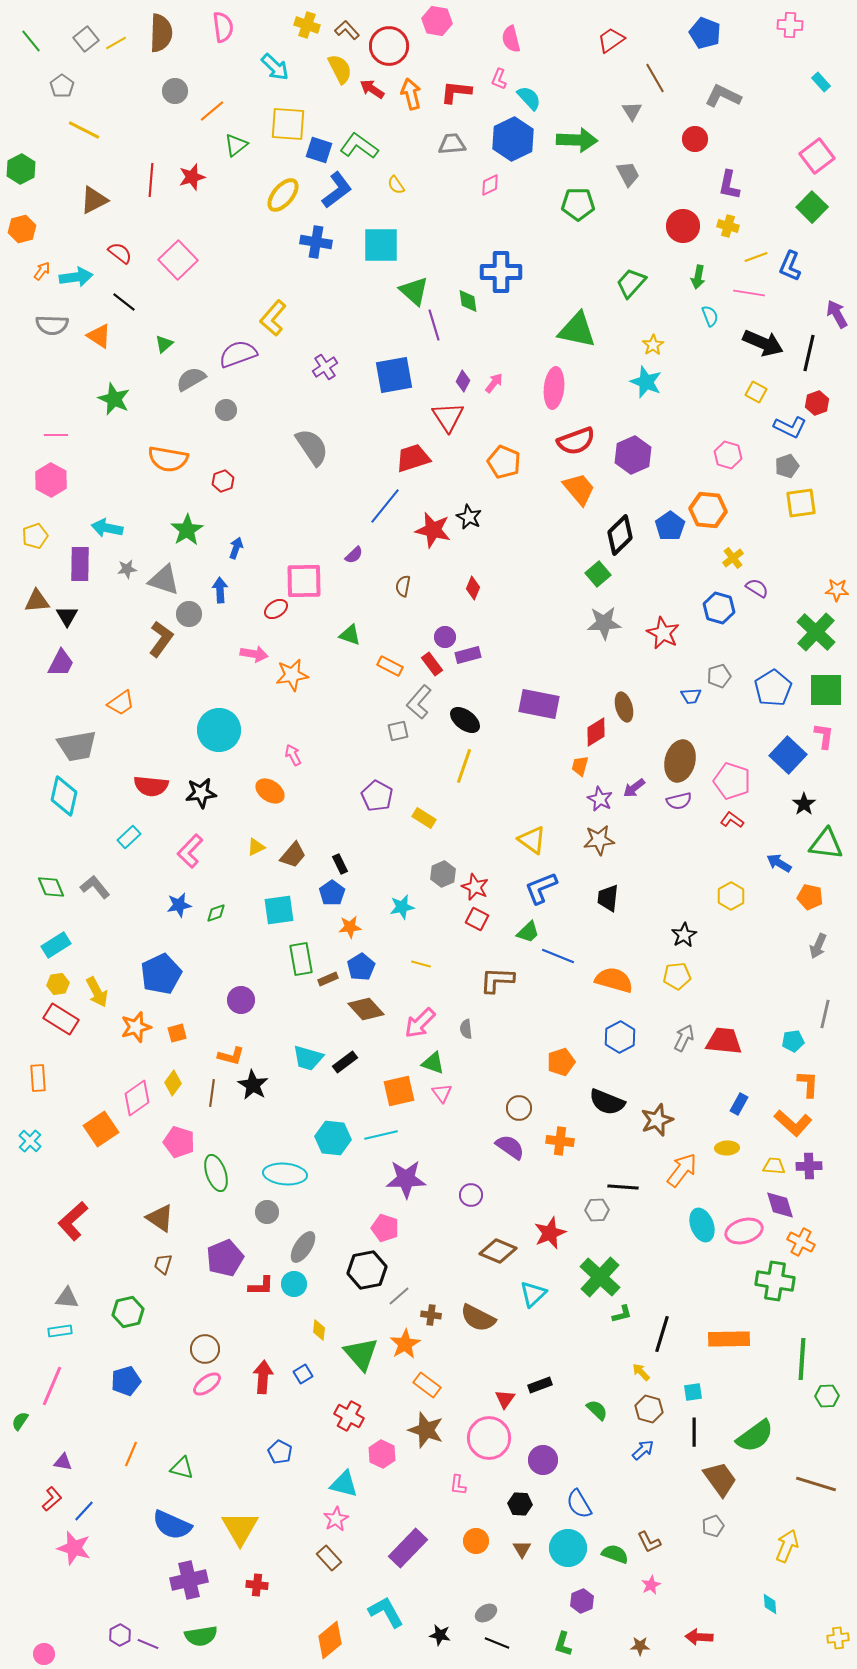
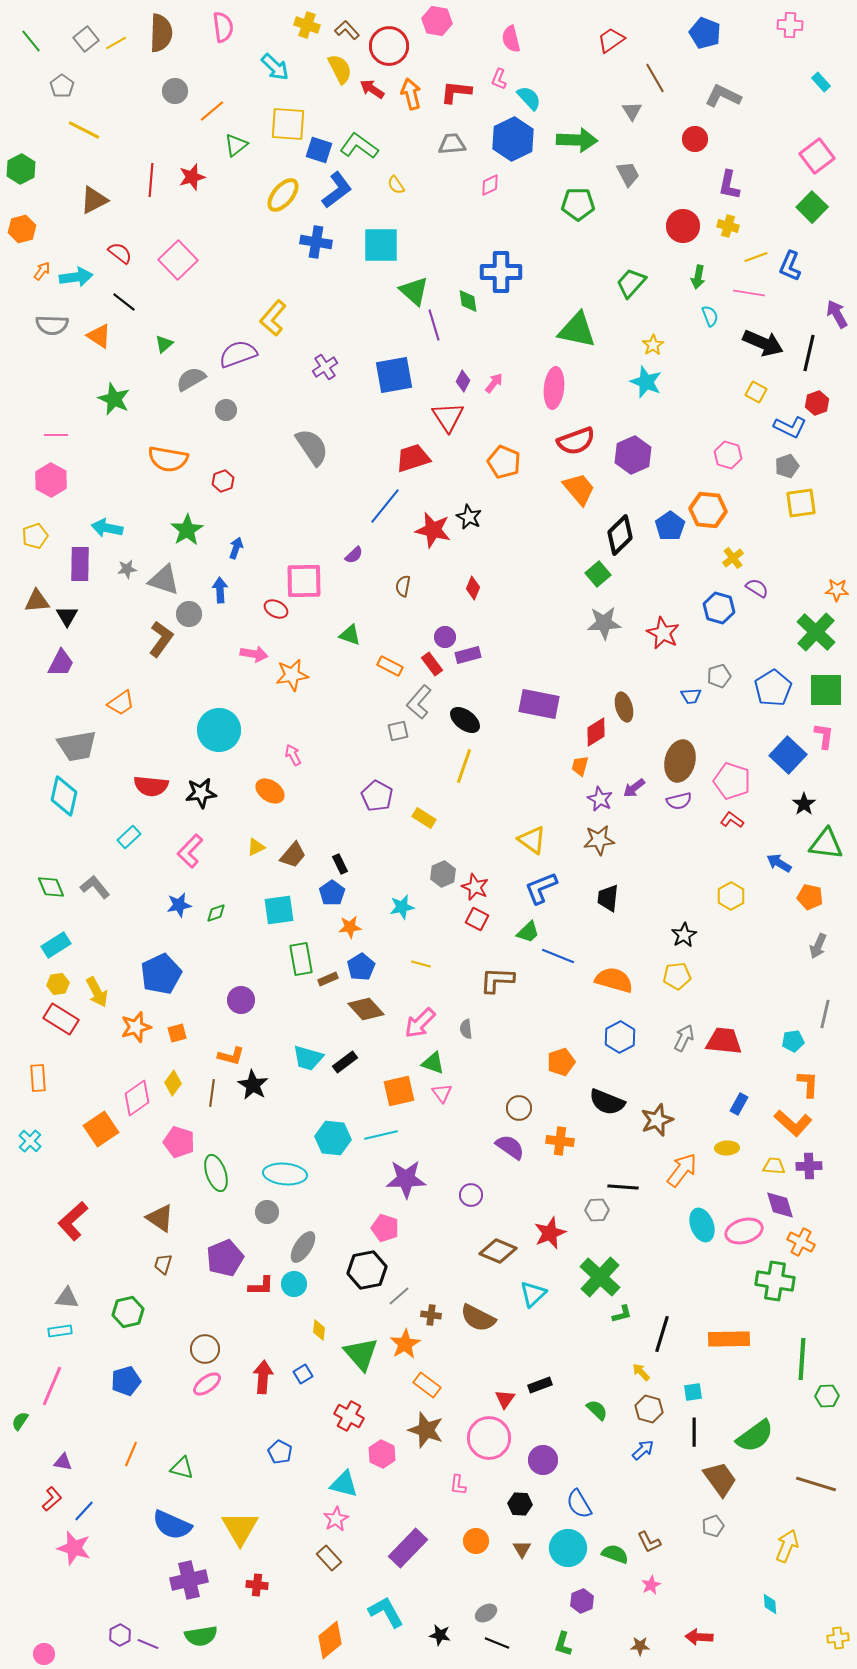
red ellipse at (276, 609): rotated 60 degrees clockwise
